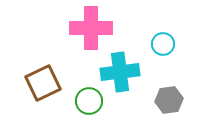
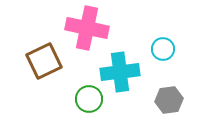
pink cross: moved 4 px left; rotated 12 degrees clockwise
cyan circle: moved 5 px down
brown square: moved 1 px right, 22 px up
green circle: moved 2 px up
